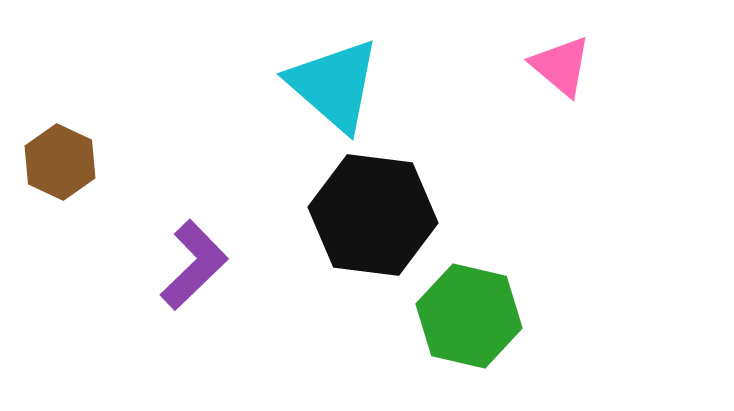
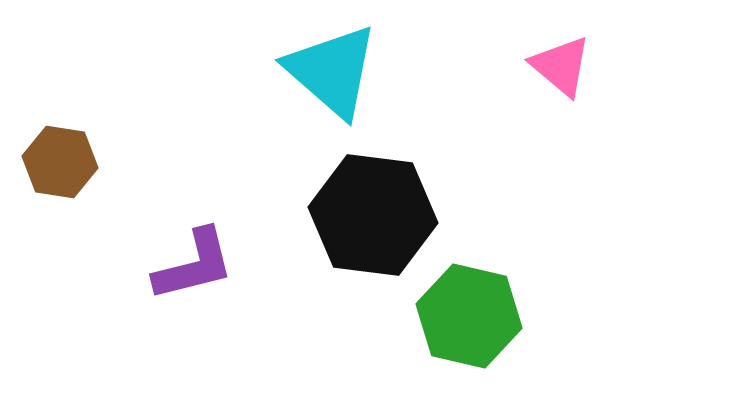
cyan triangle: moved 2 px left, 14 px up
brown hexagon: rotated 16 degrees counterclockwise
purple L-shape: rotated 30 degrees clockwise
